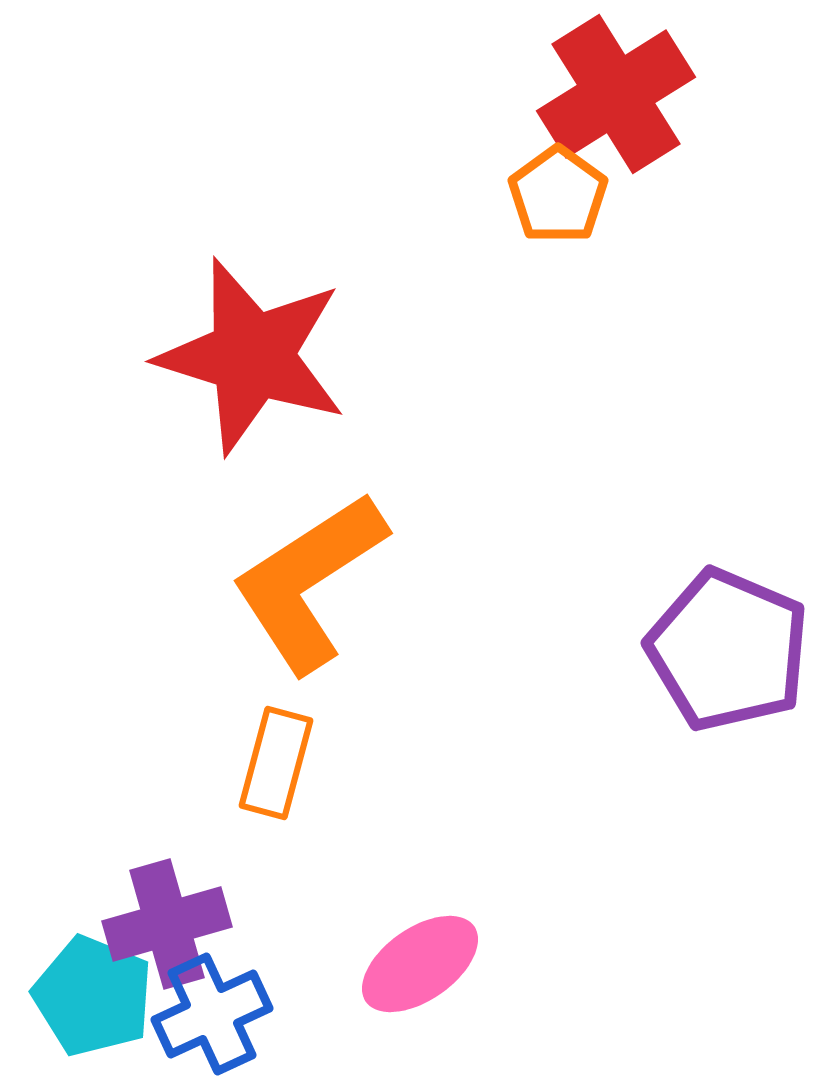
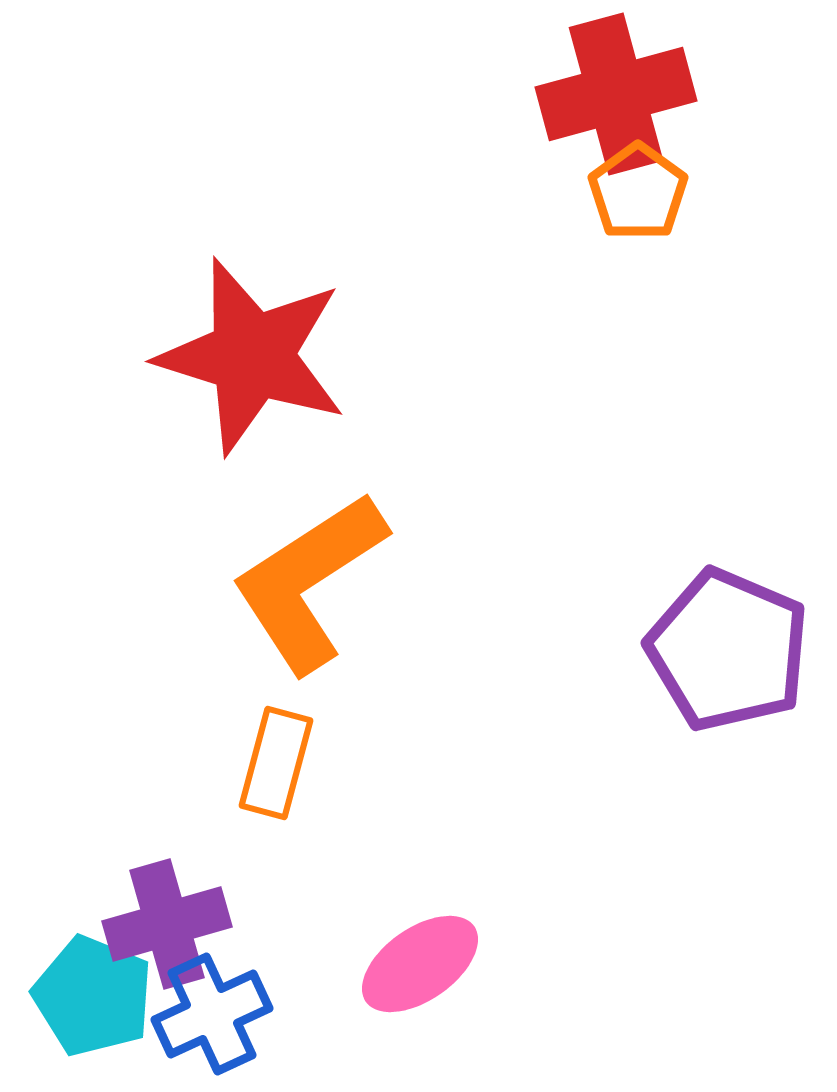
red cross: rotated 17 degrees clockwise
orange pentagon: moved 80 px right, 3 px up
